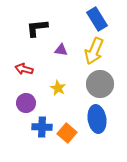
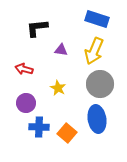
blue rectangle: rotated 40 degrees counterclockwise
blue cross: moved 3 px left
